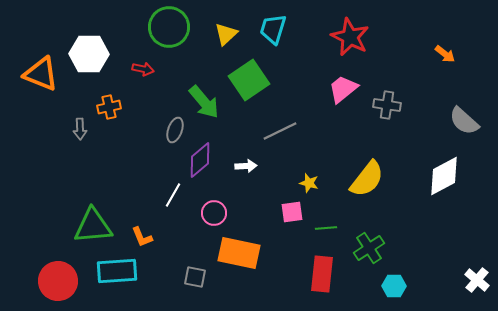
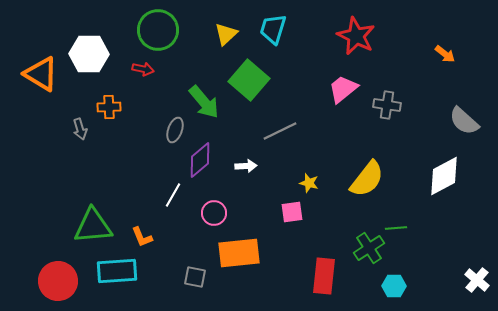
green circle: moved 11 px left, 3 px down
red star: moved 6 px right, 1 px up
orange triangle: rotated 9 degrees clockwise
green square: rotated 15 degrees counterclockwise
orange cross: rotated 10 degrees clockwise
gray arrow: rotated 15 degrees counterclockwise
green line: moved 70 px right
orange rectangle: rotated 18 degrees counterclockwise
red rectangle: moved 2 px right, 2 px down
